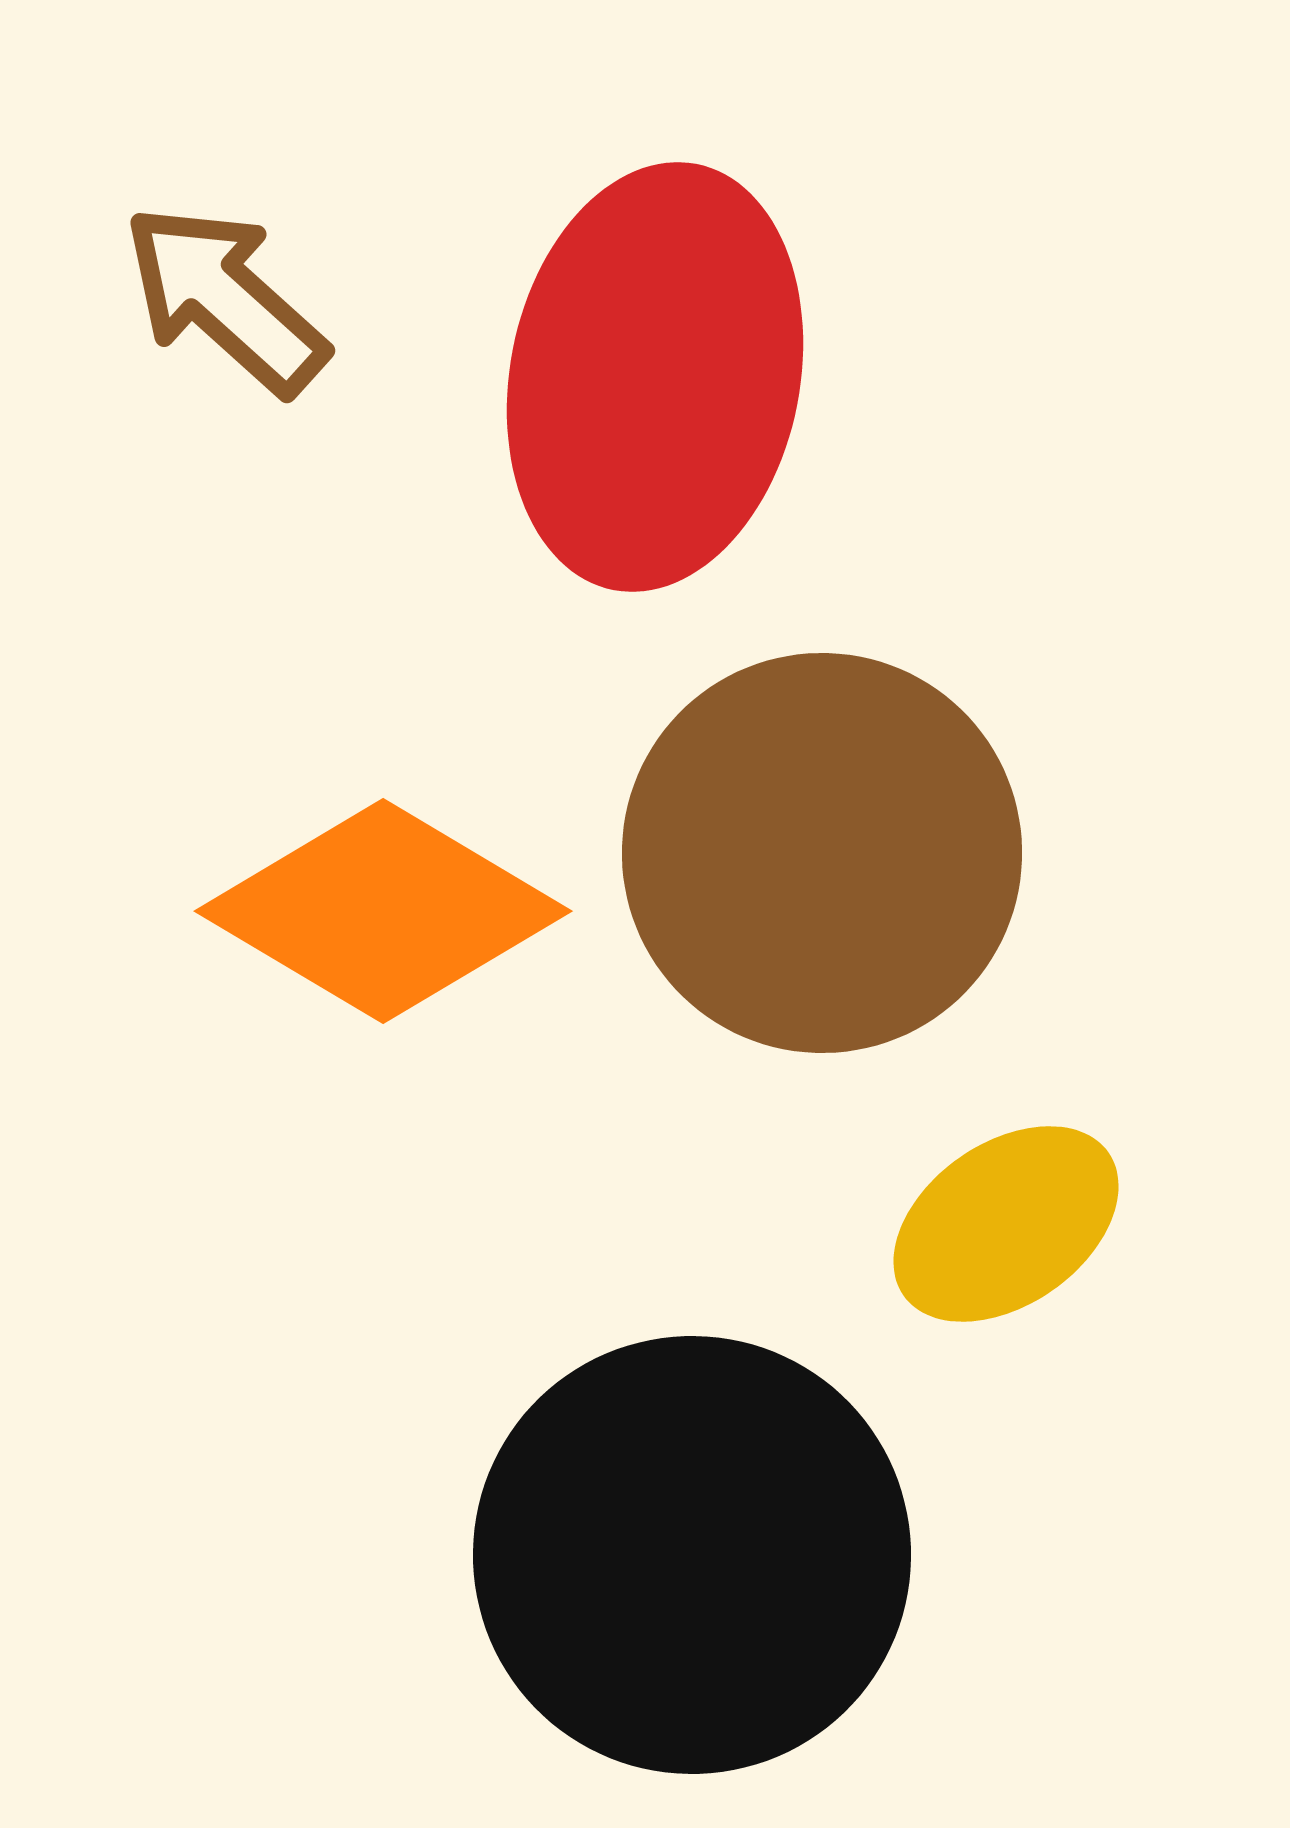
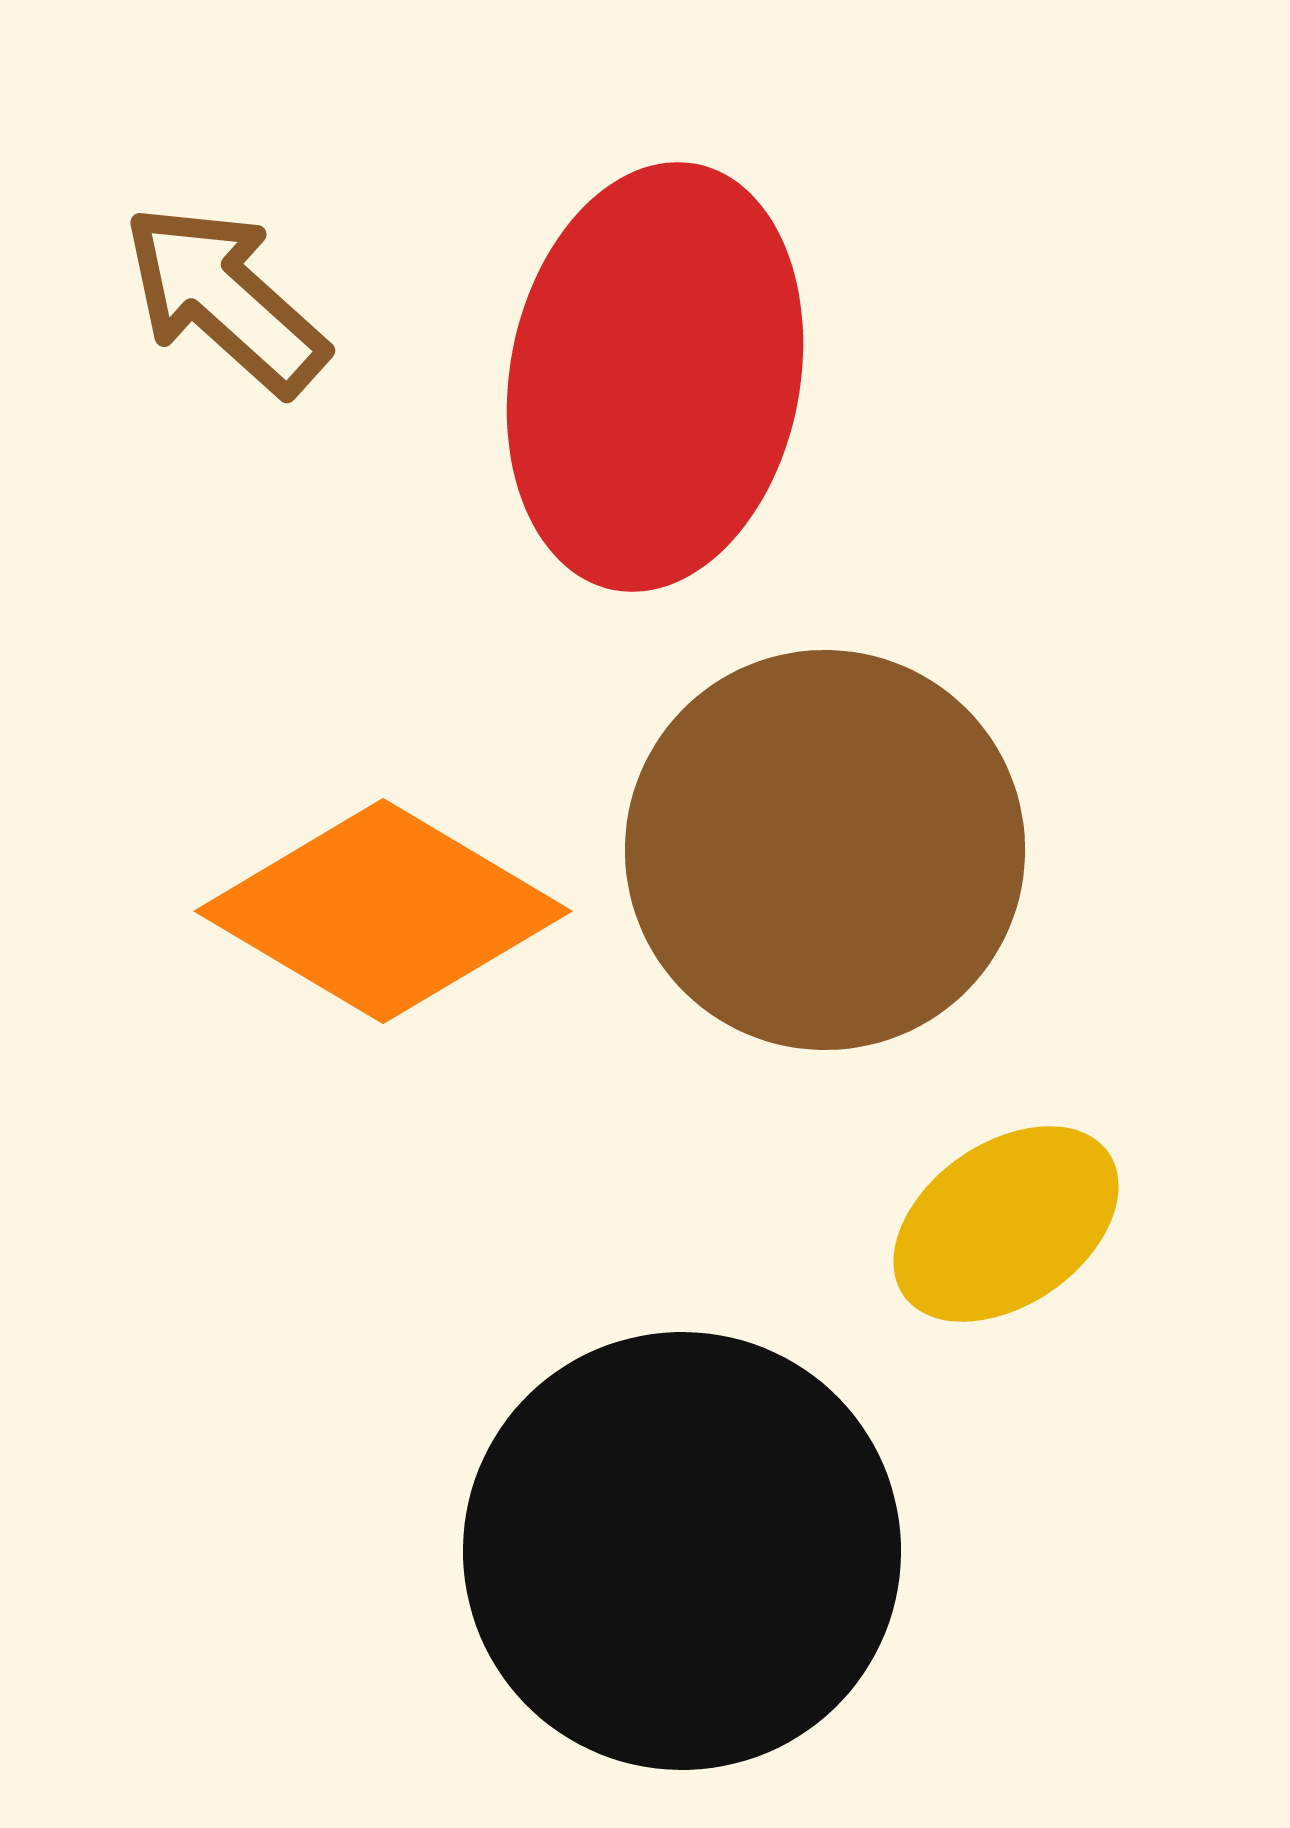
brown circle: moved 3 px right, 3 px up
black circle: moved 10 px left, 4 px up
